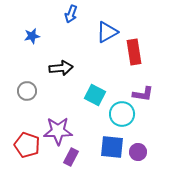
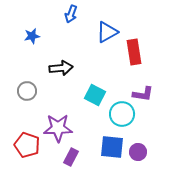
purple star: moved 3 px up
